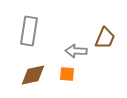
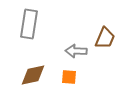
gray rectangle: moved 7 px up
orange square: moved 2 px right, 3 px down
